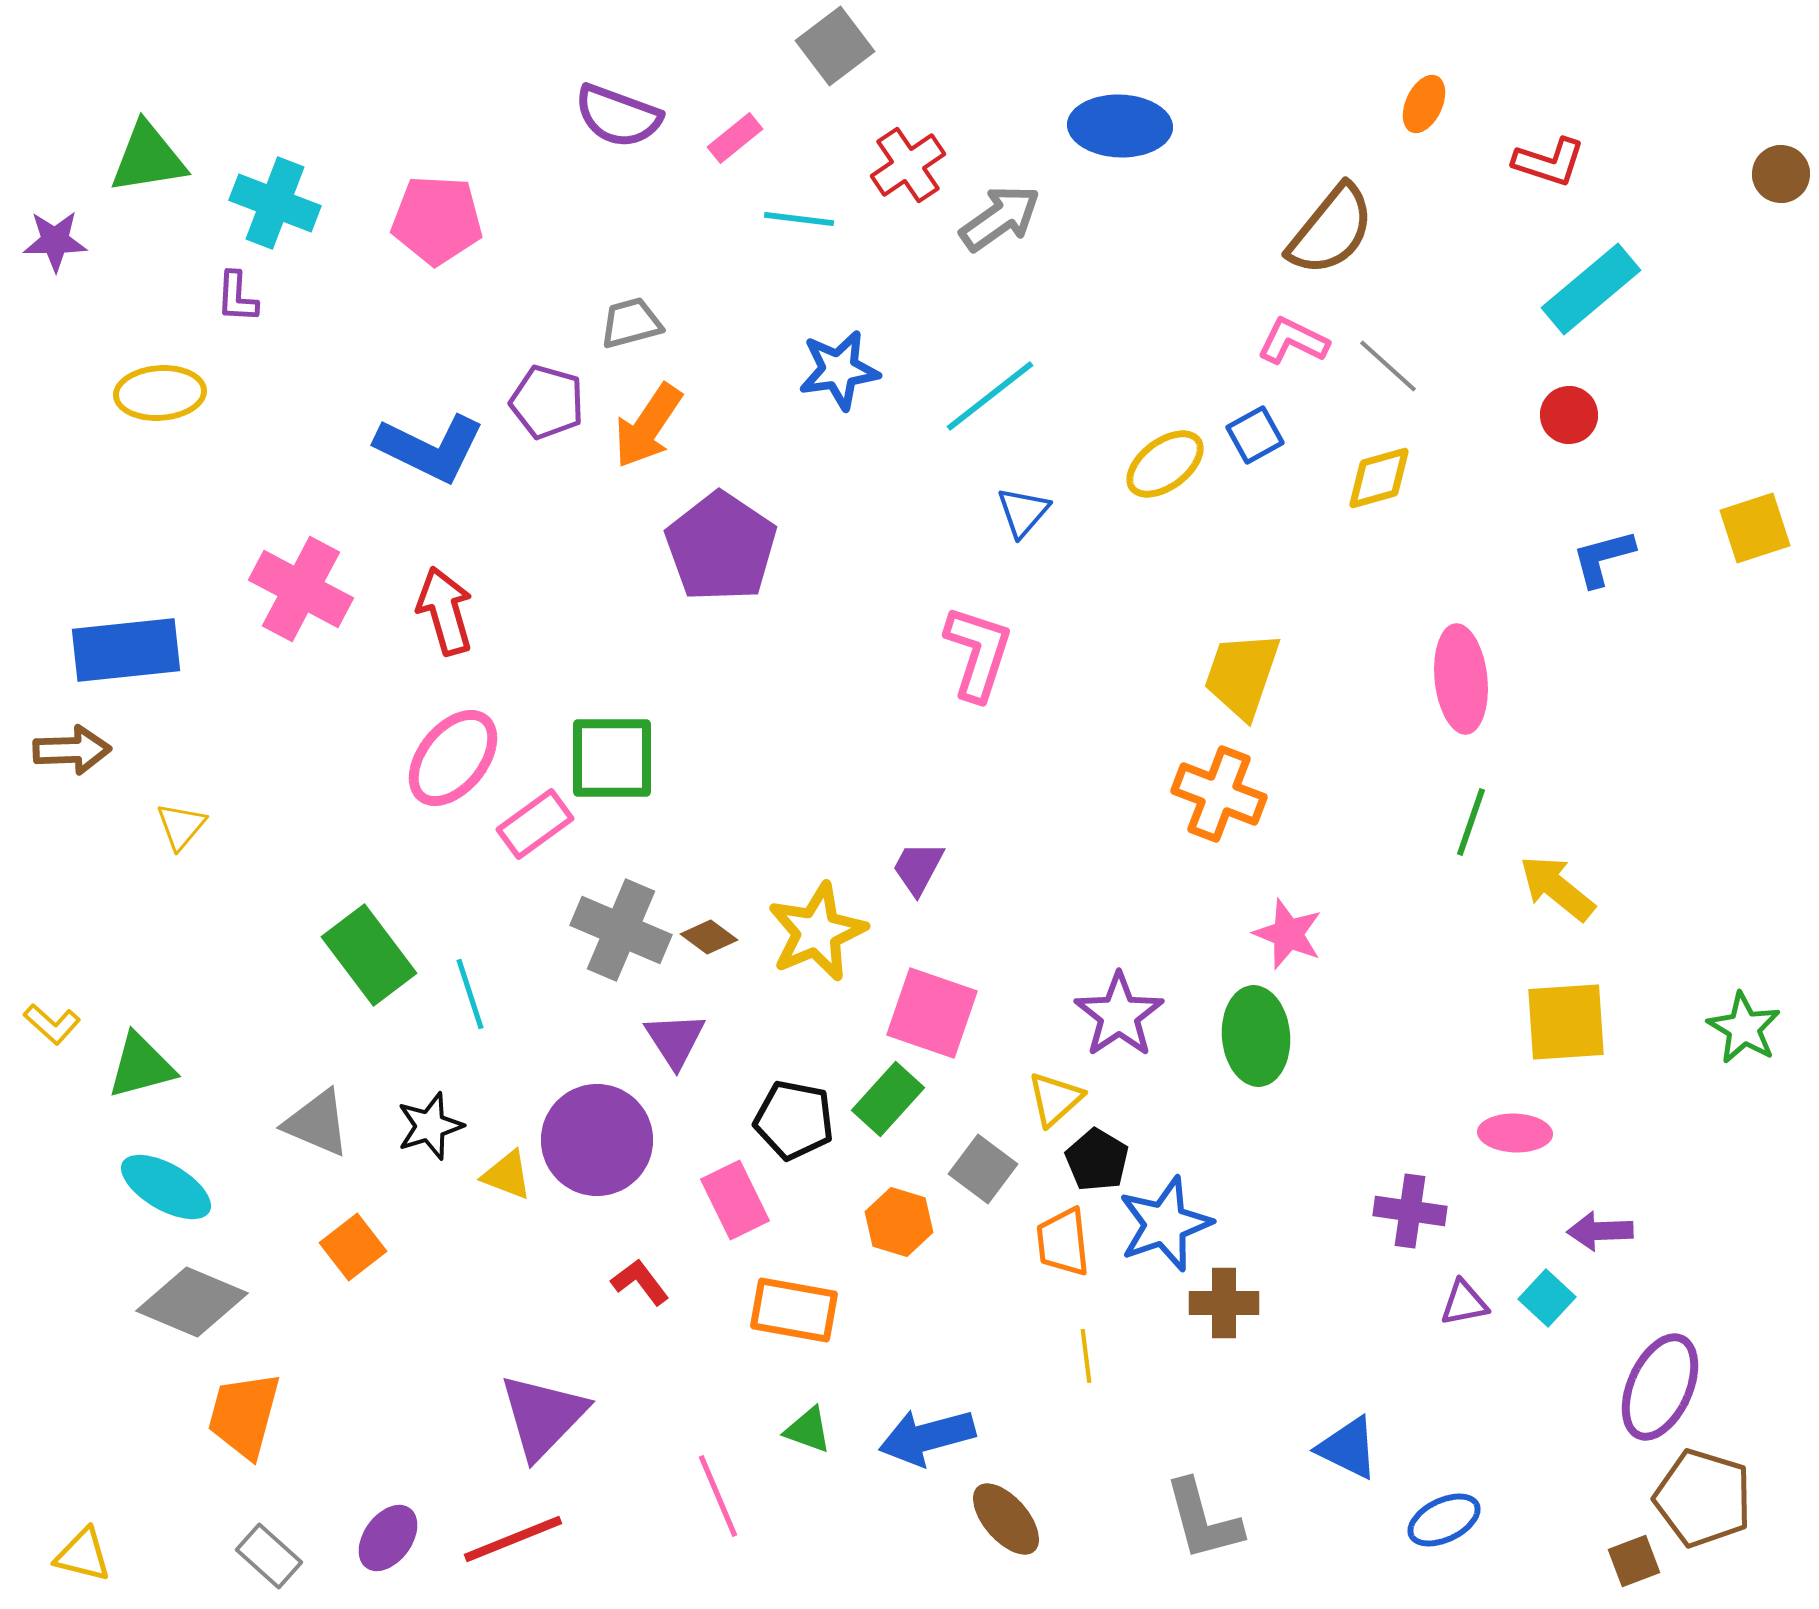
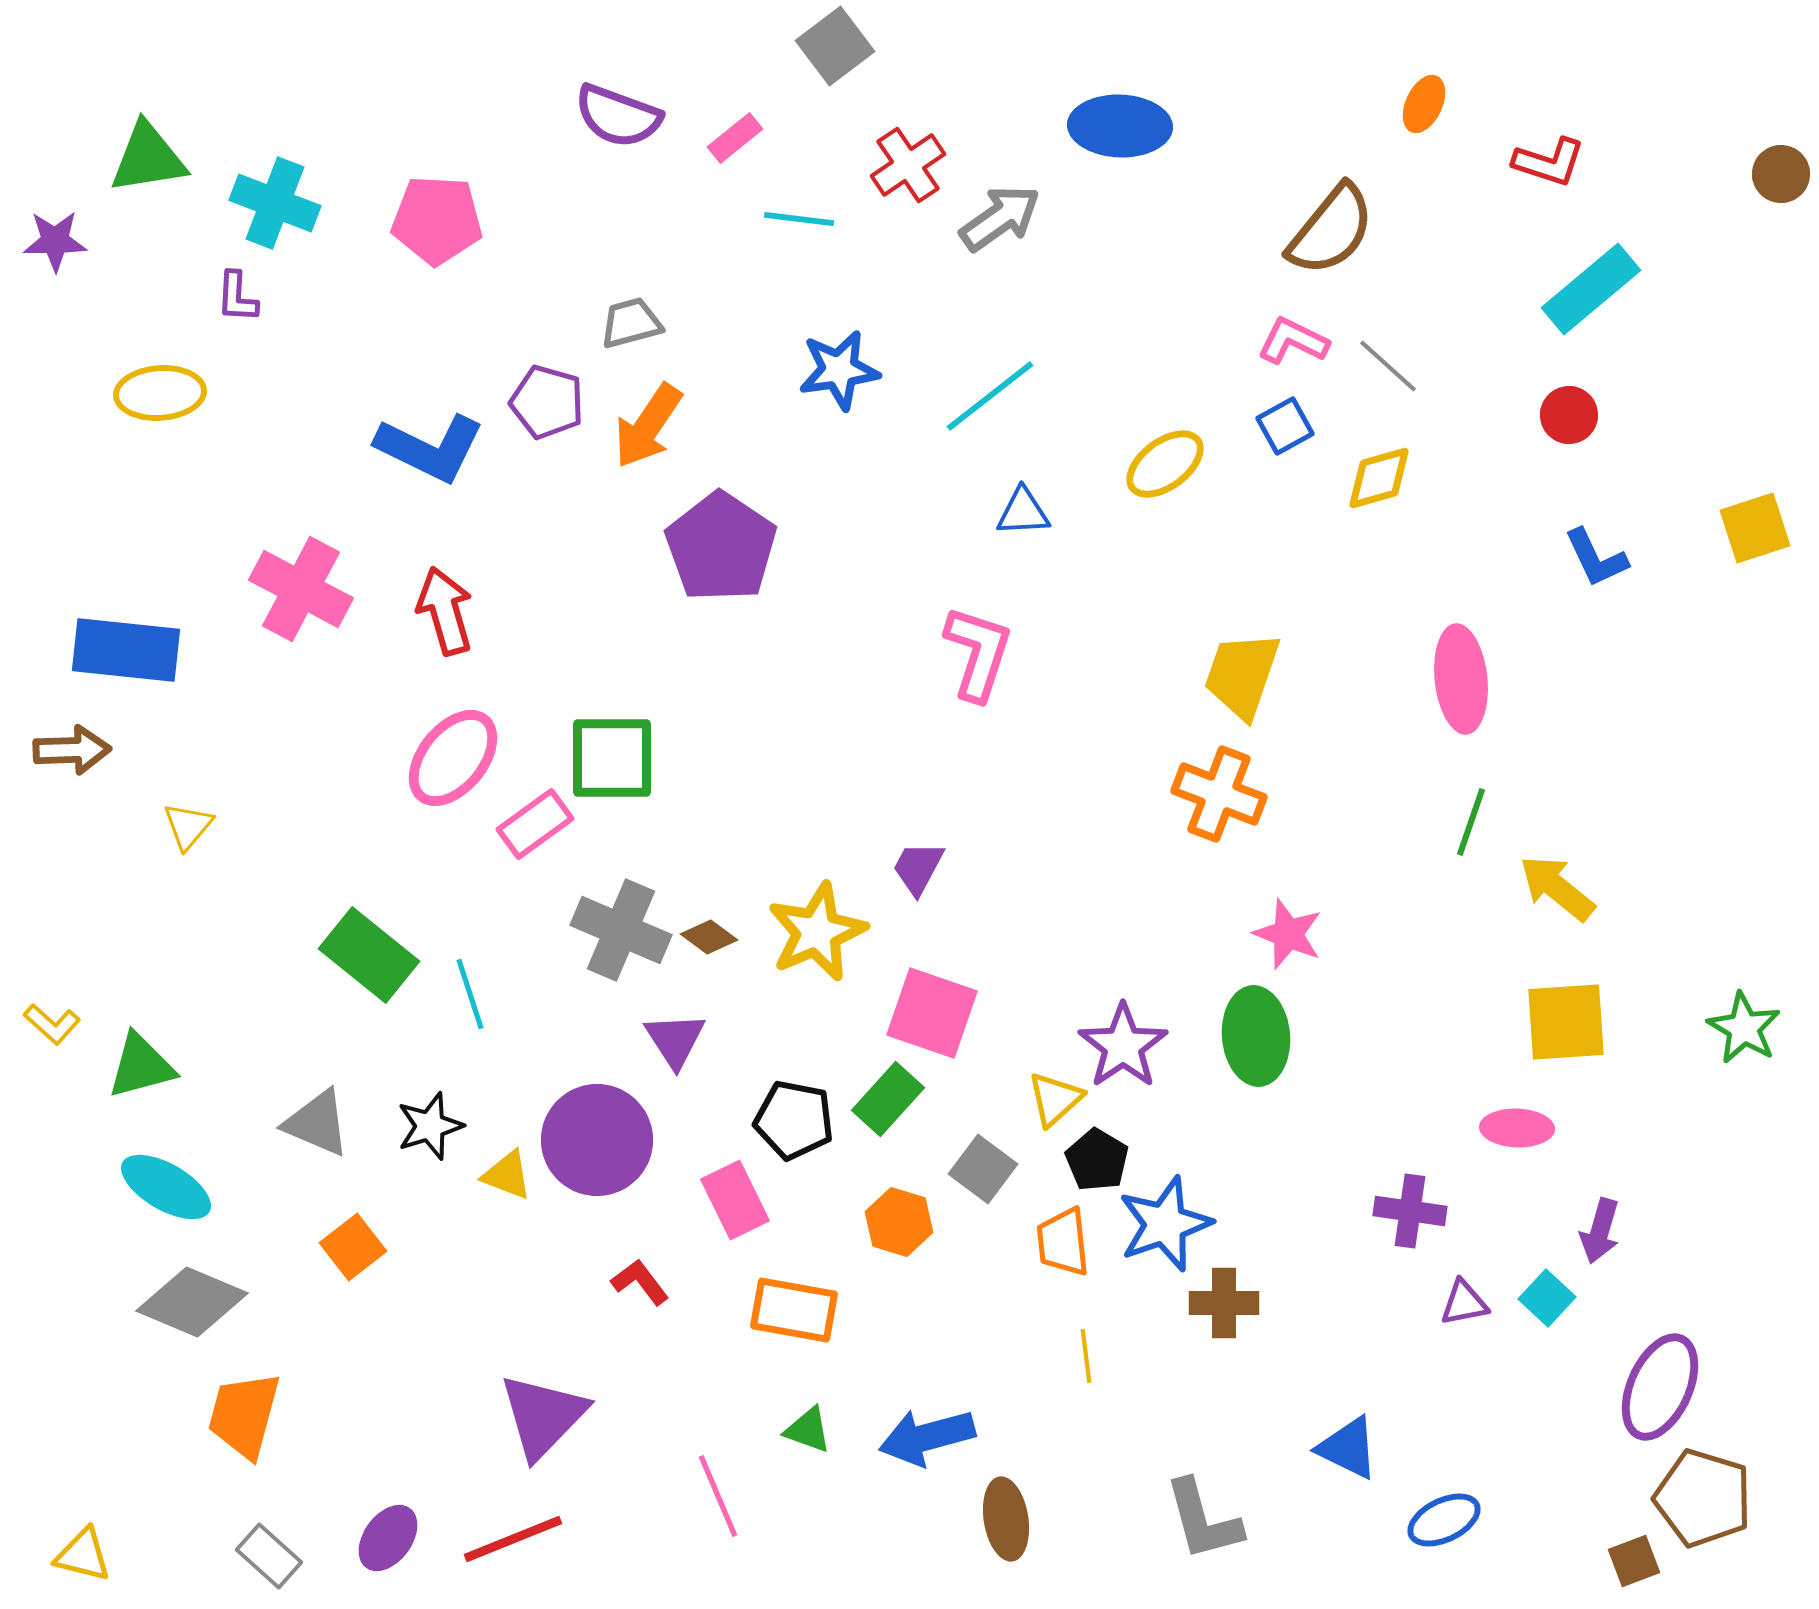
blue square at (1255, 435): moved 30 px right, 9 px up
blue triangle at (1023, 512): rotated 46 degrees clockwise
blue L-shape at (1603, 558): moved 7 px left; rotated 100 degrees counterclockwise
blue rectangle at (126, 650): rotated 12 degrees clockwise
yellow triangle at (181, 826): moved 7 px right
green rectangle at (369, 955): rotated 14 degrees counterclockwise
purple star at (1119, 1015): moved 4 px right, 31 px down
pink ellipse at (1515, 1133): moved 2 px right, 5 px up
purple arrow at (1600, 1231): rotated 72 degrees counterclockwise
brown ellipse at (1006, 1519): rotated 32 degrees clockwise
